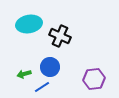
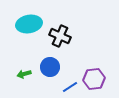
blue line: moved 28 px right
